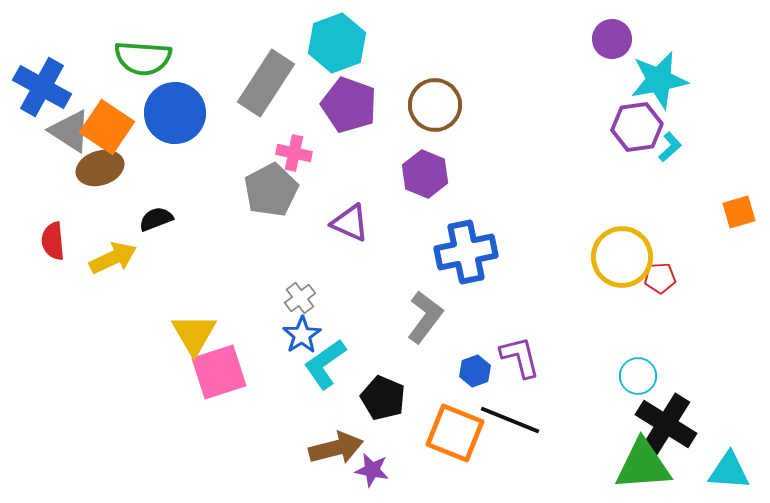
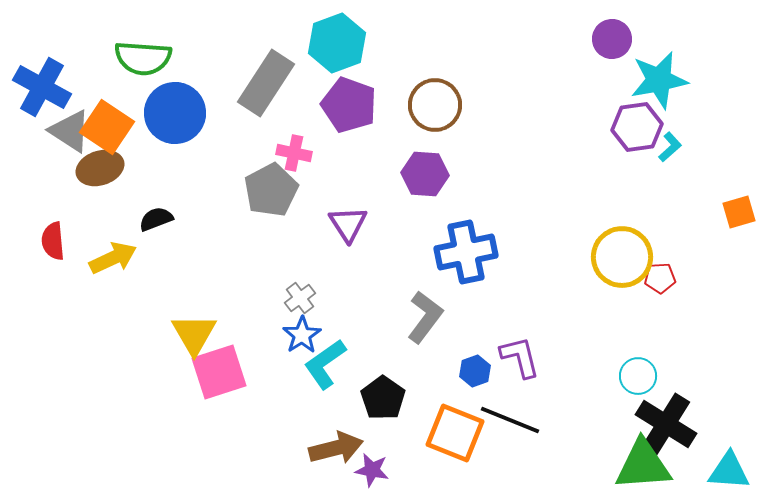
purple hexagon at (425, 174): rotated 18 degrees counterclockwise
purple triangle at (350, 223): moved 2 px left, 1 px down; rotated 33 degrees clockwise
black pentagon at (383, 398): rotated 12 degrees clockwise
